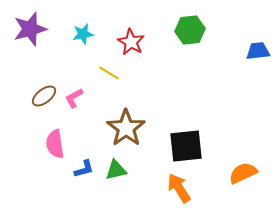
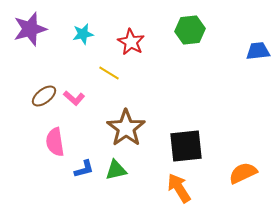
pink L-shape: rotated 110 degrees counterclockwise
pink semicircle: moved 2 px up
